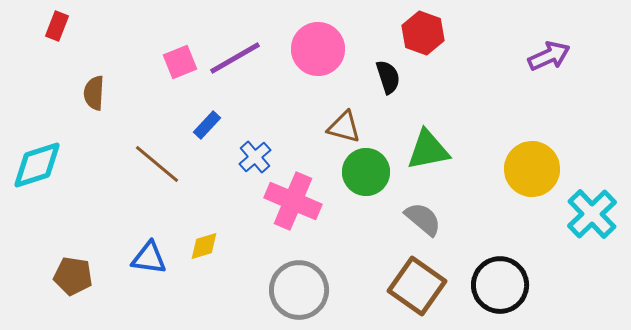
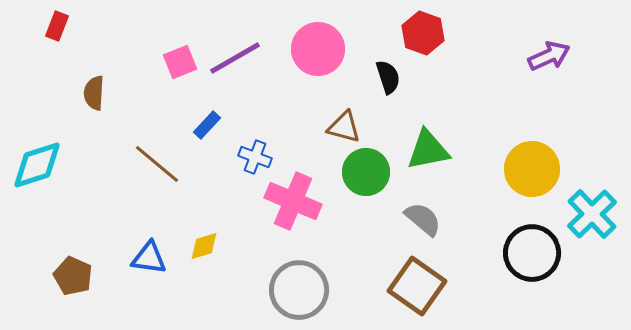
blue cross: rotated 28 degrees counterclockwise
brown pentagon: rotated 15 degrees clockwise
black circle: moved 32 px right, 32 px up
